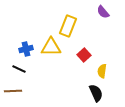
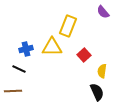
yellow triangle: moved 1 px right
black semicircle: moved 1 px right, 1 px up
